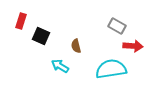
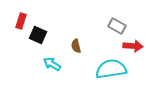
black square: moved 3 px left, 1 px up
cyan arrow: moved 8 px left, 2 px up
